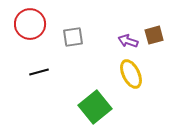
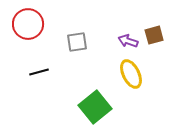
red circle: moved 2 px left
gray square: moved 4 px right, 5 px down
